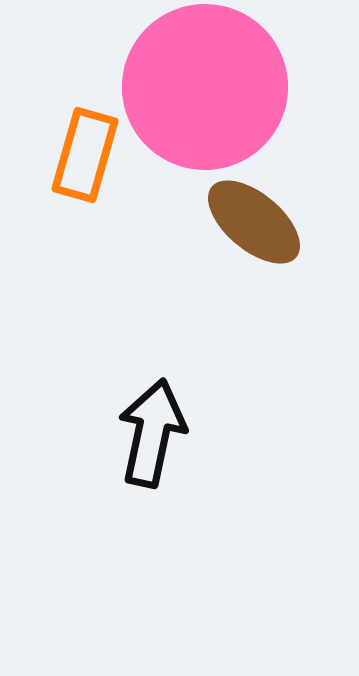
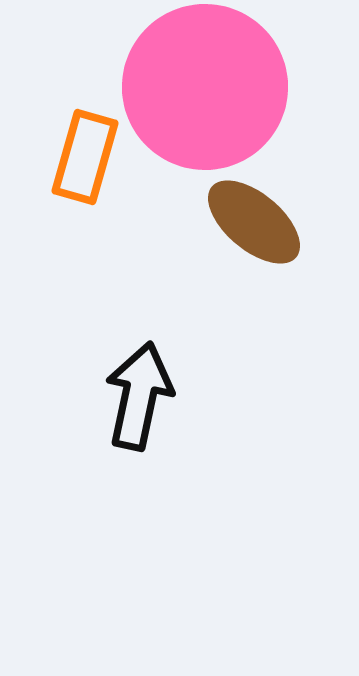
orange rectangle: moved 2 px down
black arrow: moved 13 px left, 37 px up
